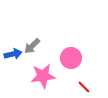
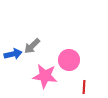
pink circle: moved 2 px left, 2 px down
pink star: moved 2 px right; rotated 15 degrees clockwise
red line: rotated 48 degrees clockwise
